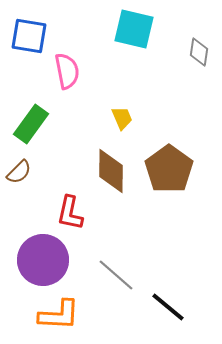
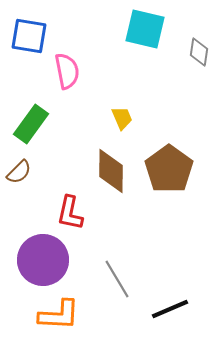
cyan square: moved 11 px right
gray line: moved 1 px right, 4 px down; rotated 18 degrees clockwise
black line: moved 2 px right, 2 px down; rotated 63 degrees counterclockwise
